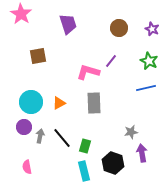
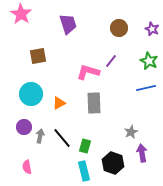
cyan circle: moved 8 px up
gray star: rotated 16 degrees counterclockwise
